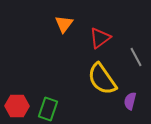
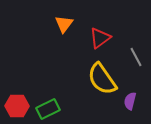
green rectangle: rotated 45 degrees clockwise
